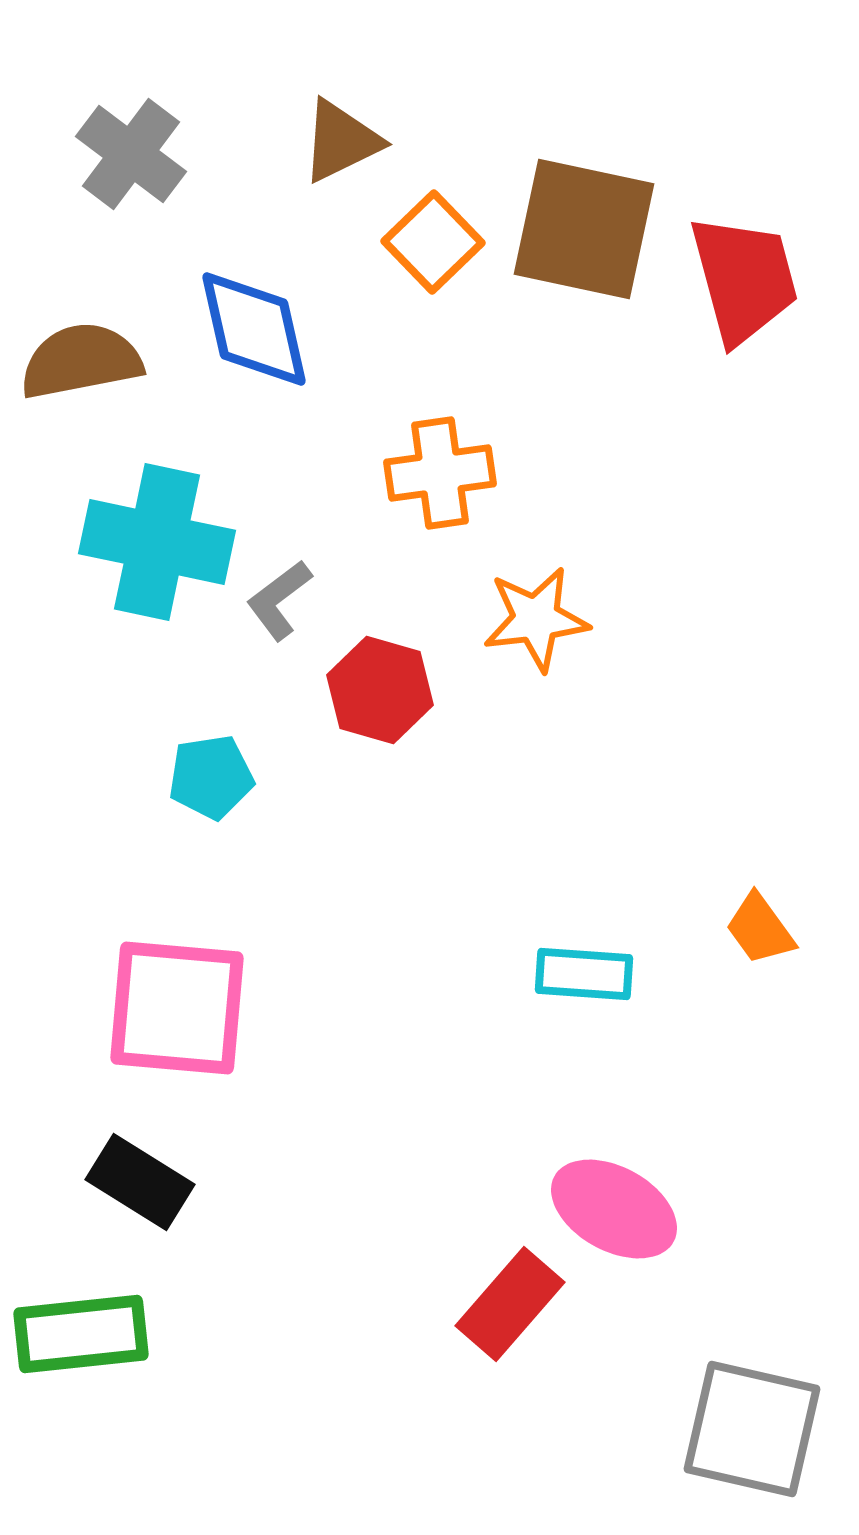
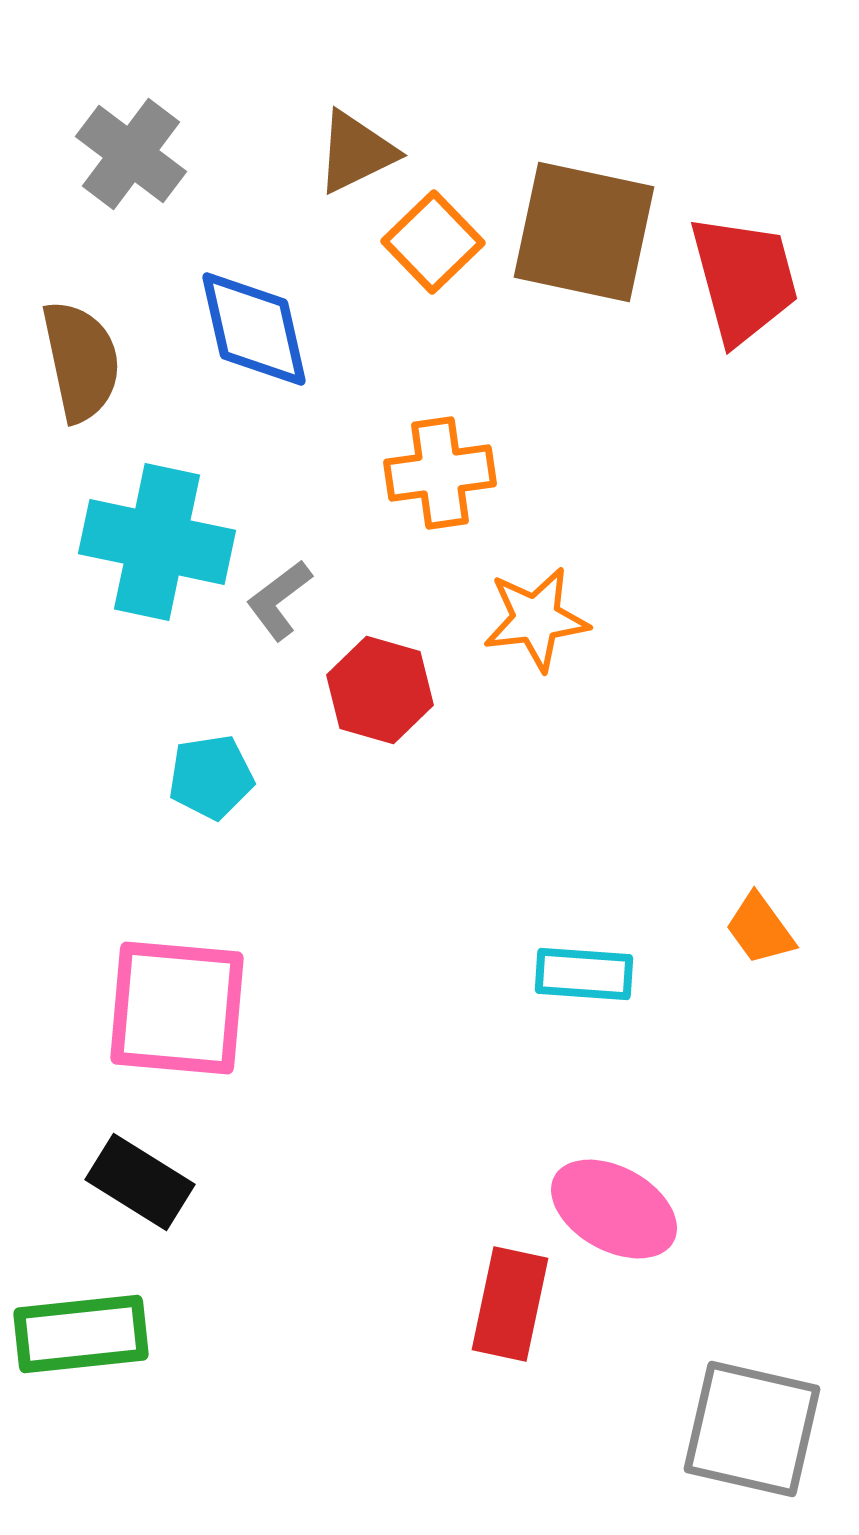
brown triangle: moved 15 px right, 11 px down
brown square: moved 3 px down
brown semicircle: rotated 89 degrees clockwise
red rectangle: rotated 29 degrees counterclockwise
